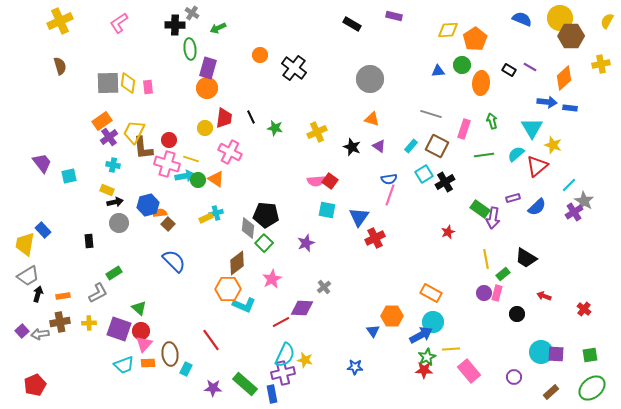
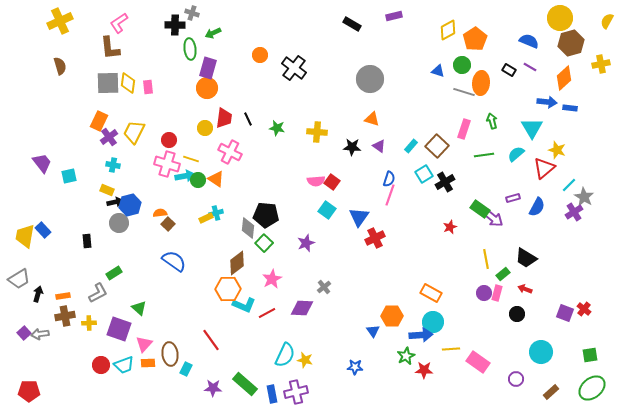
gray cross at (192, 13): rotated 16 degrees counterclockwise
purple rectangle at (394, 16): rotated 28 degrees counterclockwise
blue semicircle at (522, 19): moved 7 px right, 22 px down
green arrow at (218, 28): moved 5 px left, 5 px down
yellow diamond at (448, 30): rotated 25 degrees counterclockwise
brown hexagon at (571, 36): moved 7 px down; rotated 15 degrees counterclockwise
blue triangle at (438, 71): rotated 24 degrees clockwise
gray line at (431, 114): moved 33 px right, 22 px up
black line at (251, 117): moved 3 px left, 2 px down
orange rectangle at (102, 121): moved 3 px left; rotated 30 degrees counterclockwise
green star at (275, 128): moved 2 px right
yellow cross at (317, 132): rotated 30 degrees clockwise
yellow star at (553, 145): moved 4 px right, 5 px down
brown square at (437, 146): rotated 15 degrees clockwise
black star at (352, 147): rotated 18 degrees counterclockwise
brown L-shape at (143, 148): moved 33 px left, 100 px up
red triangle at (537, 166): moved 7 px right, 2 px down
blue semicircle at (389, 179): rotated 63 degrees counterclockwise
red square at (330, 181): moved 2 px right, 1 px down
gray star at (584, 201): moved 4 px up
blue hexagon at (148, 205): moved 18 px left
blue semicircle at (537, 207): rotated 18 degrees counterclockwise
cyan square at (327, 210): rotated 24 degrees clockwise
purple arrow at (493, 218): rotated 60 degrees counterclockwise
red star at (448, 232): moved 2 px right, 5 px up
black rectangle at (89, 241): moved 2 px left
yellow trapezoid at (25, 244): moved 8 px up
blue semicircle at (174, 261): rotated 10 degrees counterclockwise
gray trapezoid at (28, 276): moved 9 px left, 3 px down
red arrow at (544, 296): moved 19 px left, 7 px up
brown cross at (60, 322): moved 5 px right, 6 px up
red line at (281, 322): moved 14 px left, 9 px up
purple square at (22, 331): moved 2 px right, 2 px down
red circle at (141, 331): moved 40 px left, 34 px down
blue arrow at (421, 335): rotated 25 degrees clockwise
purple square at (556, 354): moved 9 px right, 41 px up; rotated 18 degrees clockwise
green star at (427, 357): moved 21 px left, 1 px up
pink rectangle at (469, 371): moved 9 px right, 9 px up; rotated 15 degrees counterclockwise
purple cross at (283, 373): moved 13 px right, 19 px down
purple circle at (514, 377): moved 2 px right, 2 px down
red pentagon at (35, 385): moved 6 px left, 6 px down; rotated 25 degrees clockwise
